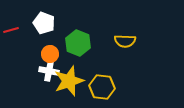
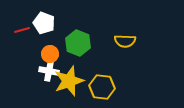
red line: moved 11 px right
